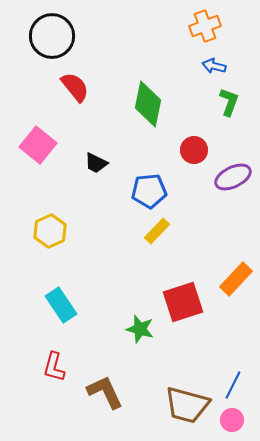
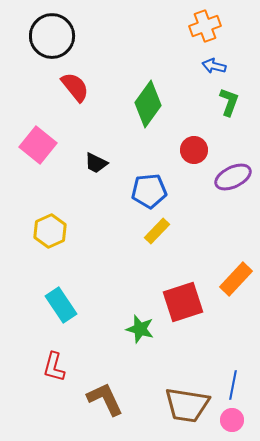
green diamond: rotated 24 degrees clockwise
blue line: rotated 16 degrees counterclockwise
brown L-shape: moved 7 px down
brown trapezoid: rotated 6 degrees counterclockwise
